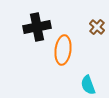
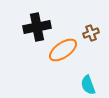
brown cross: moved 6 px left, 6 px down; rotated 28 degrees clockwise
orange ellipse: rotated 48 degrees clockwise
